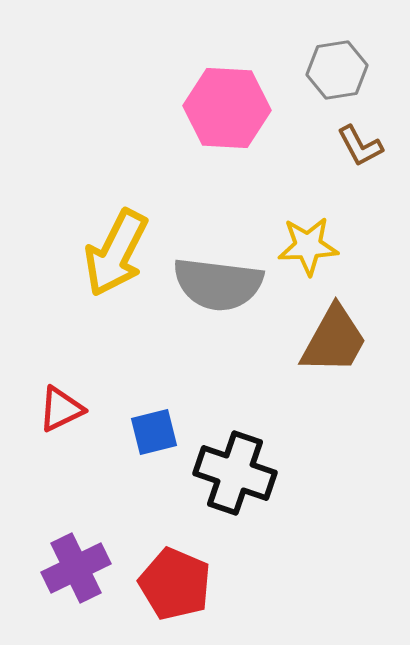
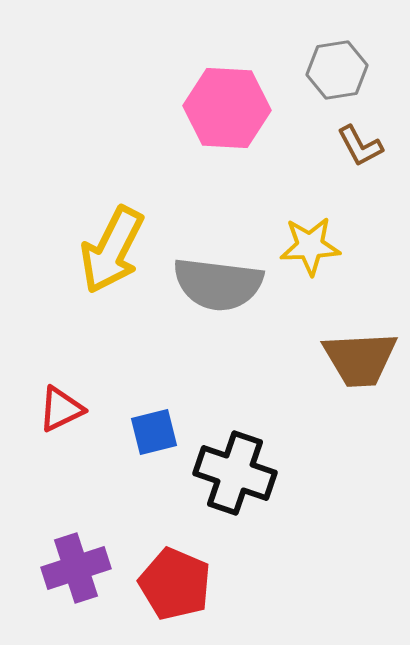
yellow star: moved 2 px right
yellow arrow: moved 4 px left, 3 px up
brown trapezoid: moved 26 px right, 19 px down; rotated 58 degrees clockwise
purple cross: rotated 8 degrees clockwise
